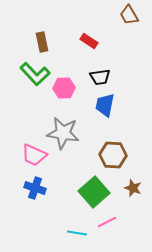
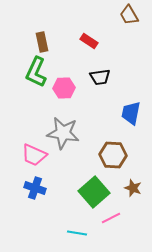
green L-shape: moved 1 px right, 2 px up; rotated 68 degrees clockwise
blue trapezoid: moved 26 px right, 8 px down
pink line: moved 4 px right, 4 px up
